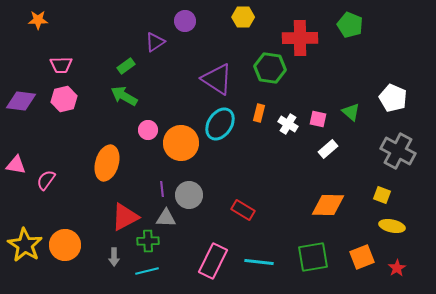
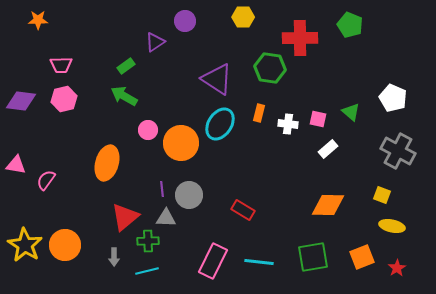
white cross at (288, 124): rotated 24 degrees counterclockwise
red triangle at (125, 217): rotated 12 degrees counterclockwise
